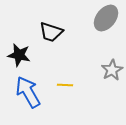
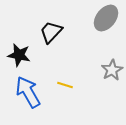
black trapezoid: rotated 115 degrees clockwise
yellow line: rotated 14 degrees clockwise
